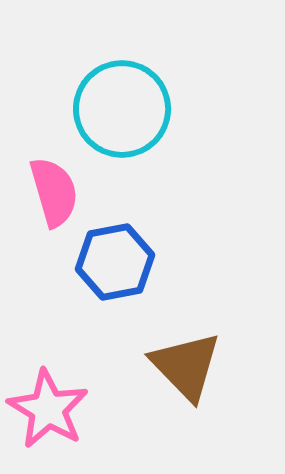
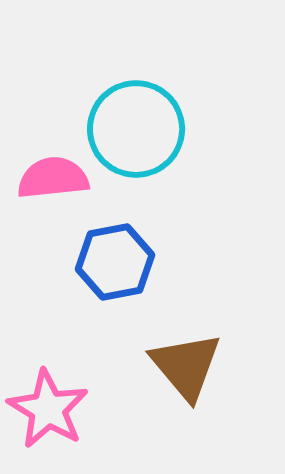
cyan circle: moved 14 px right, 20 px down
pink semicircle: moved 1 px left, 14 px up; rotated 80 degrees counterclockwise
brown triangle: rotated 4 degrees clockwise
